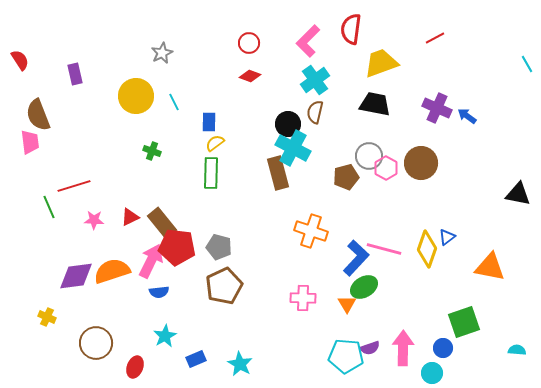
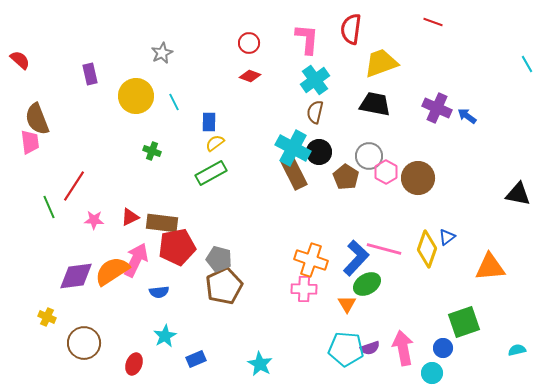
red line at (435, 38): moved 2 px left, 16 px up; rotated 48 degrees clockwise
pink L-shape at (308, 41): moved 1 px left, 2 px up; rotated 140 degrees clockwise
red semicircle at (20, 60): rotated 15 degrees counterclockwise
purple rectangle at (75, 74): moved 15 px right
brown semicircle at (38, 115): moved 1 px left, 4 px down
black circle at (288, 124): moved 31 px right, 28 px down
brown circle at (421, 163): moved 3 px left, 15 px down
pink hexagon at (386, 168): moved 4 px down
green rectangle at (211, 173): rotated 60 degrees clockwise
brown rectangle at (278, 173): moved 16 px right; rotated 12 degrees counterclockwise
brown pentagon at (346, 177): rotated 25 degrees counterclockwise
red line at (74, 186): rotated 40 degrees counterclockwise
brown rectangle at (162, 223): rotated 44 degrees counterclockwise
orange cross at (311, 231): moved 29 px down
red pentagon at (177, 247): rotated 18 degrees counterclockwise
gray pentagon at (219, 247): moved 12 px down
pink arrow at (151, 261): moved 15 px left, 1 px up
orange triangle at (490, 267): rotated 16 degrees counterclockwise
orange semicircle at (112, 271): rotated 15 degrees counterclockwise
green ellipse at (364, 287): moved 3 px right, 3 px up
pink cross at (303, 298): moved 1 px right, 9 px up
brown circle at (96, 343): moved 12 px left
pink arrow at (403, 348): rotated 12 degrees counterclockwise
cyan semicircle at (517, 350): rotated 18 degrees counterclockwise
cyan pentagon at (346, 356): moved 7 px up
cyan star at (240, 364): moved 20 px right
red ellipse at (135, 367): moved 1 px left, 3 px up
